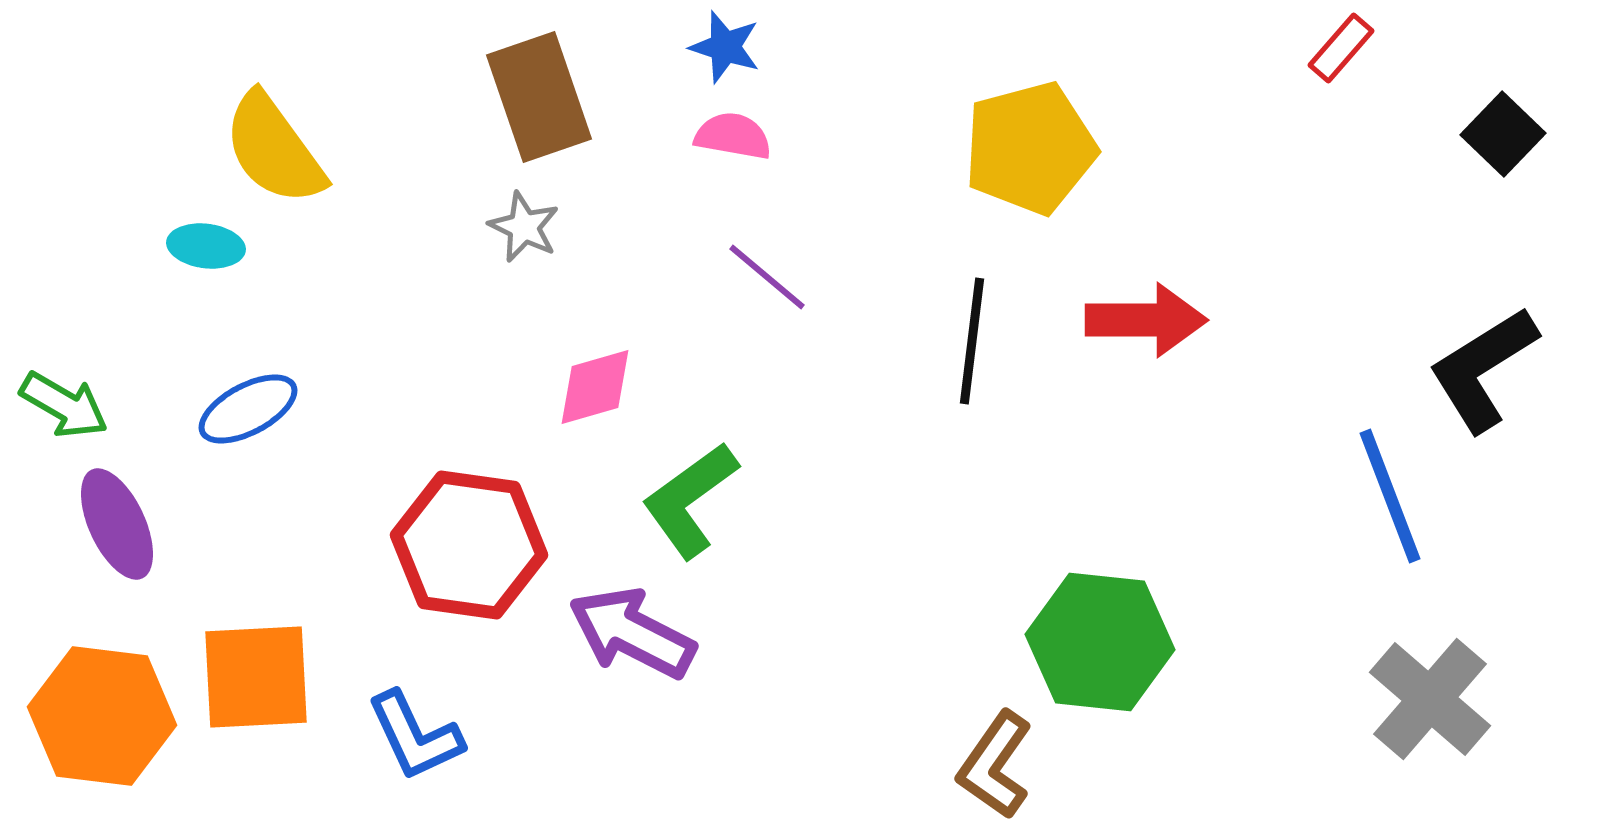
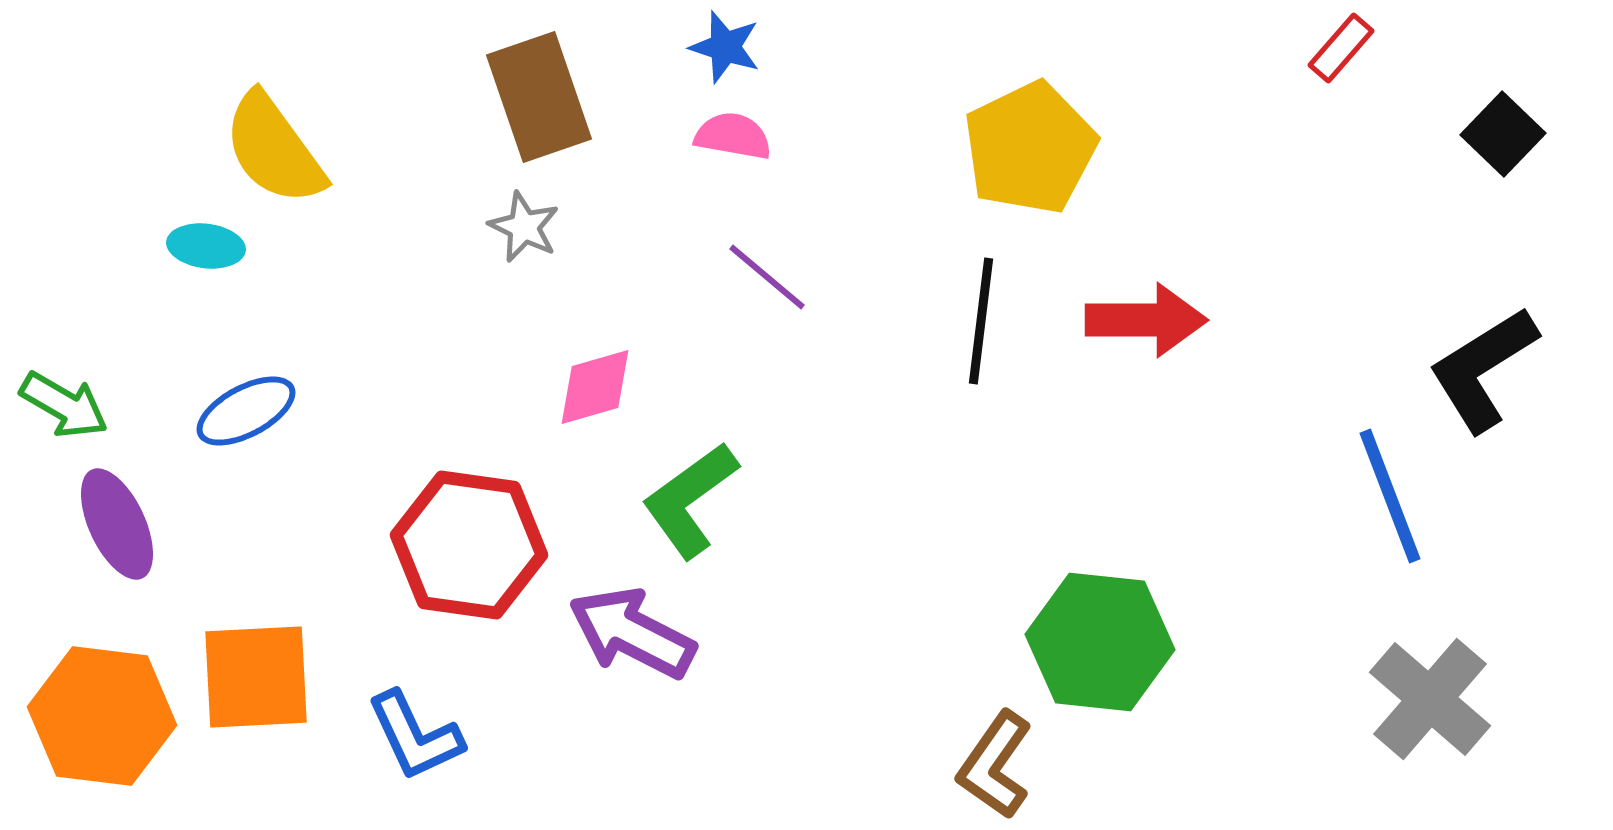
yellow pentagon: rotated 11 degrees counterclockwise
black line: moved 9 px right, 20 px up
blue ellipse: moved 2 px left, 2 px down
